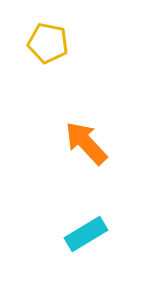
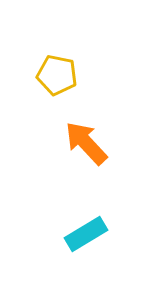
yellow pentagon: moved 9 px right, 32 px down
